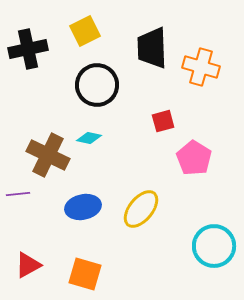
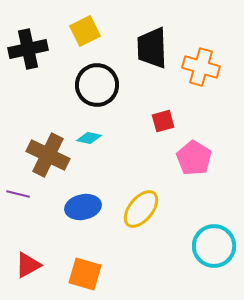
purple line: rotated 20 degrees clockwise
